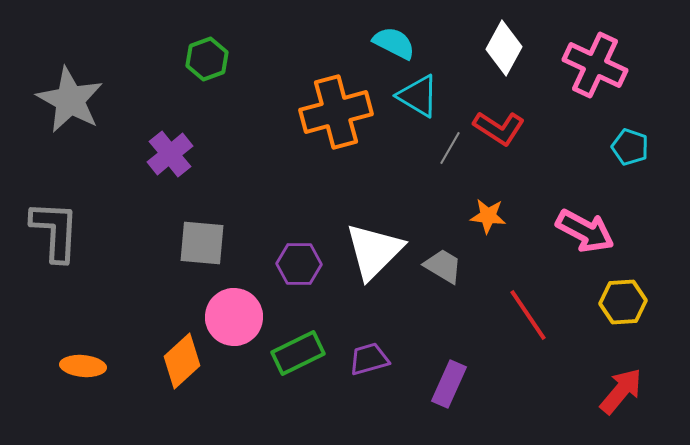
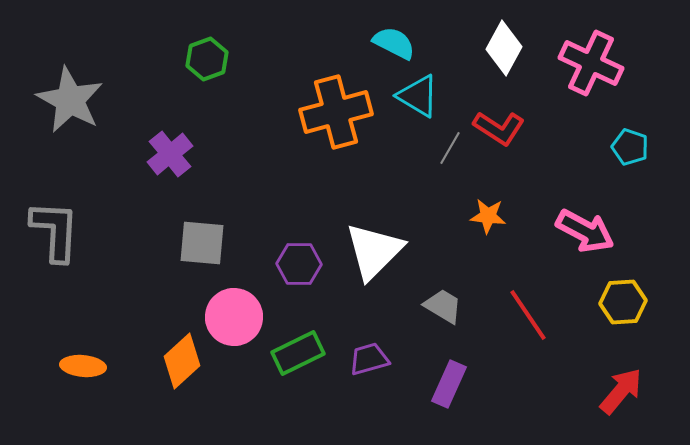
pink cross: moved 4 px left, 2 px up
gray trapezoid: moved 40 px down
